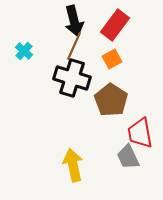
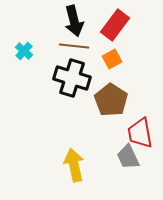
brown line: rotated 72 degrees clockwise
yellow arrow: moved 1 px right
